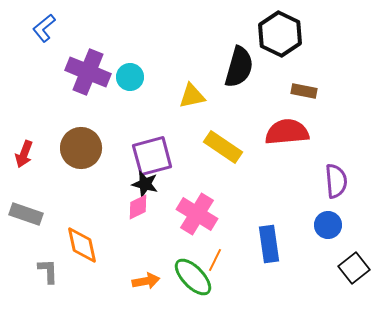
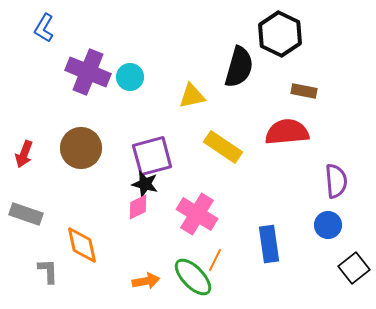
blue L-shape: rotated 20 degrees counterclockwise
